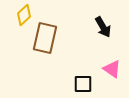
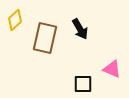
yellow diamond: moved 9 px left, 5 px down
black arrow: moved 23 px left, 2 px down
pink triangle: rotated 12 degrees counterclockwise
